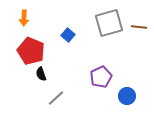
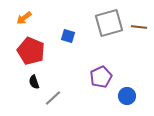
orange arrow: rotated 49 degrees clockwise
blue square: moved 1 px down; rotated 24 degrees counterclockwise
black semicircle: moved 7 px left, 8 px down
gray line: moved 3 px left
